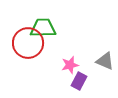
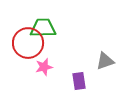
gray triangle: rotated 42 degrees counterclockwise
pink star: moved 26 px left, 2 px down
purple rectangle: rotated 36 degrees counterclockwise
